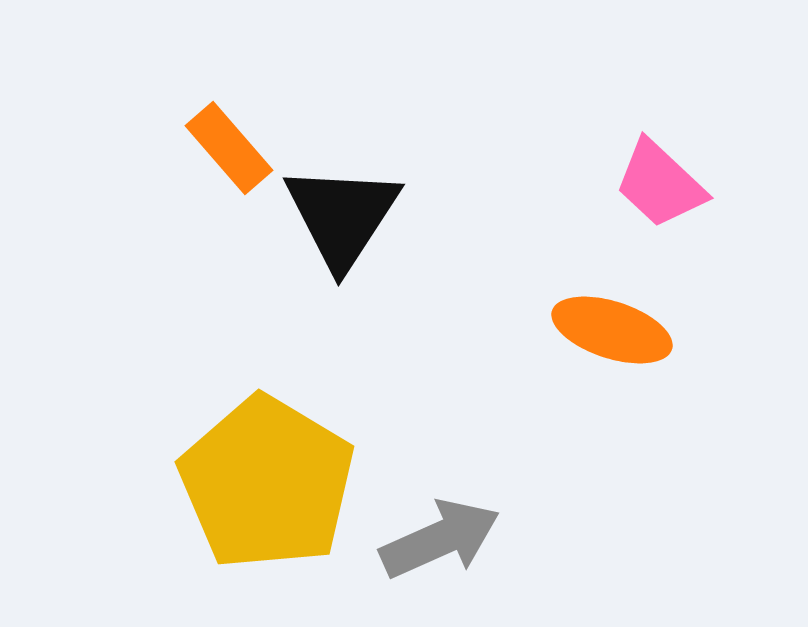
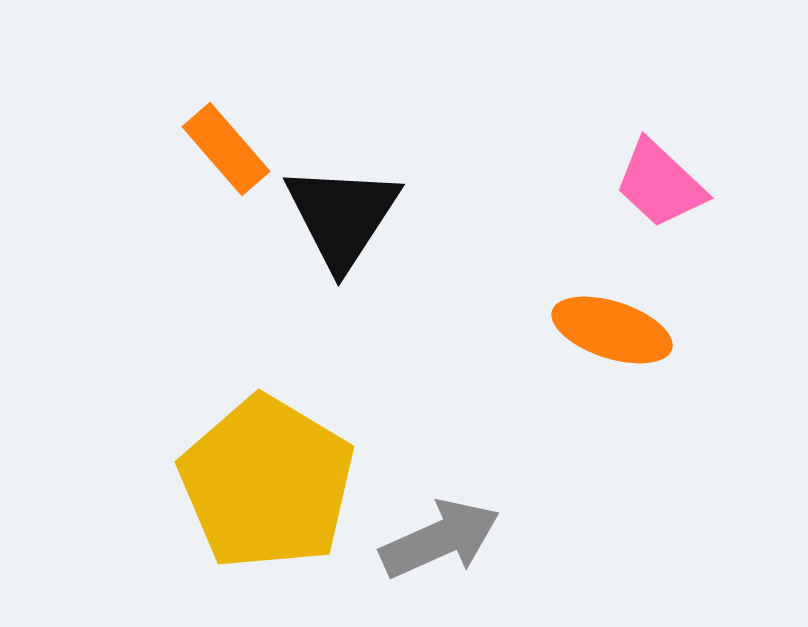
orange rectangle: moved 3 px left, 1 px down
